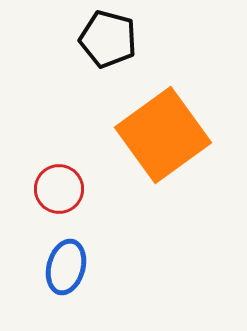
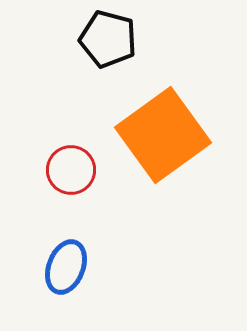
red circle: moved 12 px right, 19 px up
blue ellipse: rotated 6 degrees clockwise
